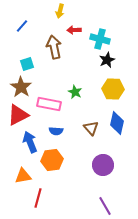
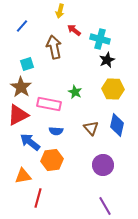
red arrow: rotated 40 degrees clockwise
blue diamond: moved 2 px down
blue arrow: rotated 30 degrees counterclockwise
